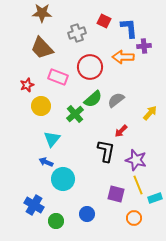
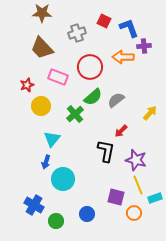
blue L-shape: rotated 15 degrees counterclockwise
green semicircle: moved 2 px up
blue arrow: rotated 96 degrees counterclockwise
purple square: moved 3 px down
orange circle: moved 5 px up
